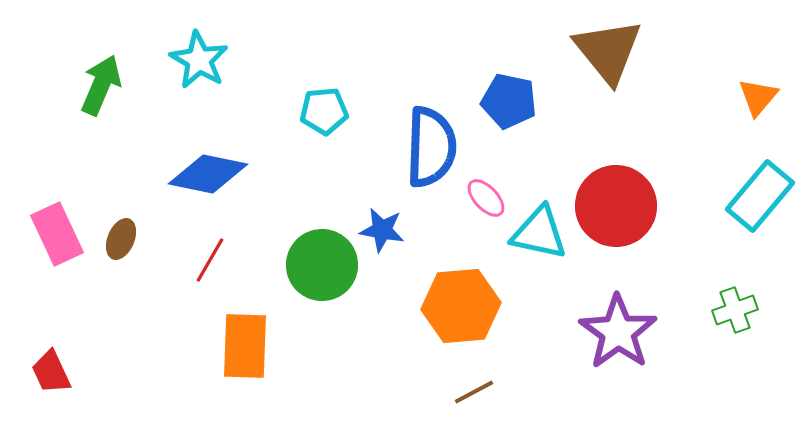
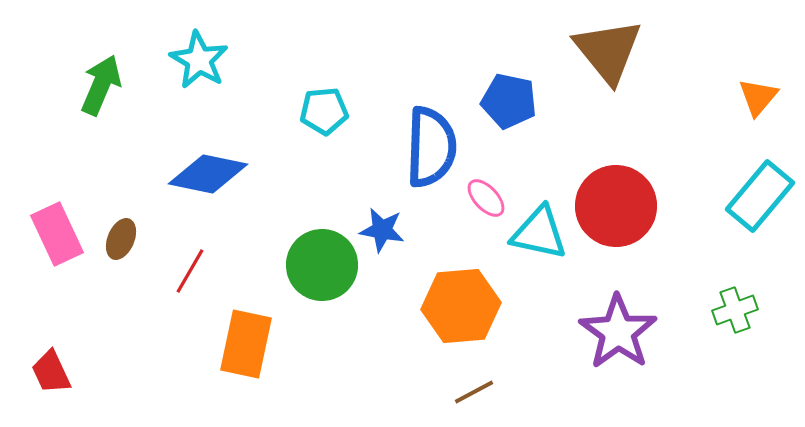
red line: moved 20 px left, 11 px down
orange rectangle: moved 1 px right, 2 px up; rotated 10 degrees clockwise
